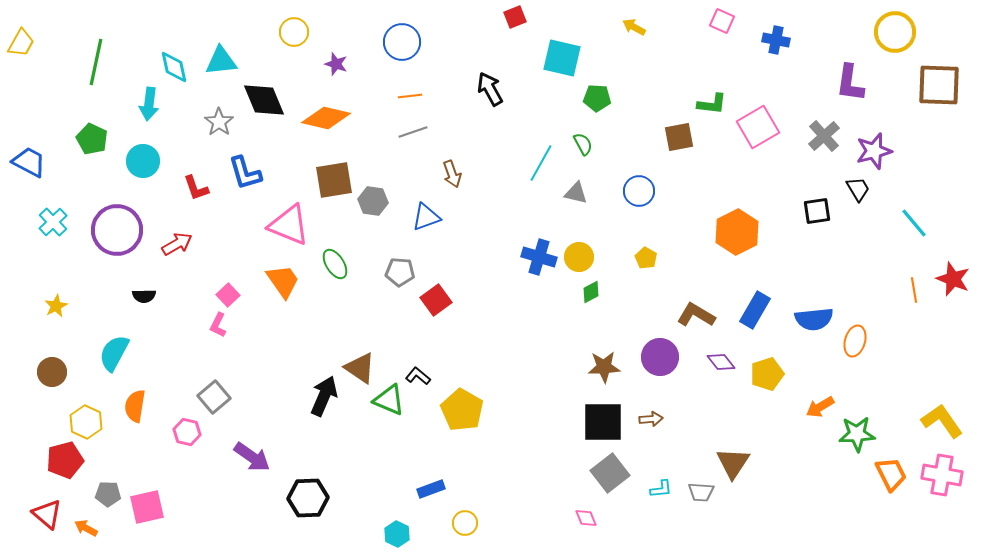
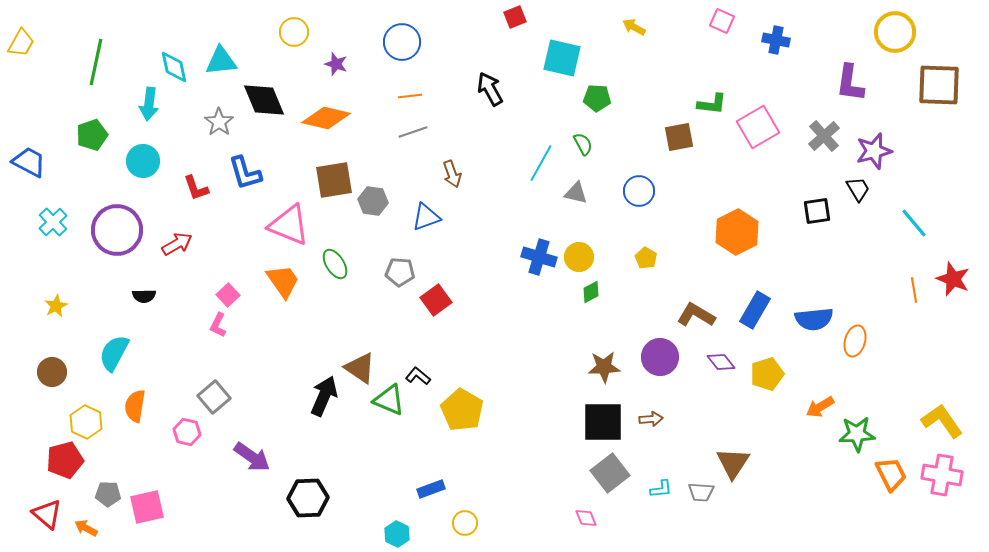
green pentagon at (92, 139): moved 4 px up; rotated 28 degrees clockwise
